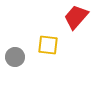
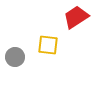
red trapezoid: rotated 16 degrees clockwise
